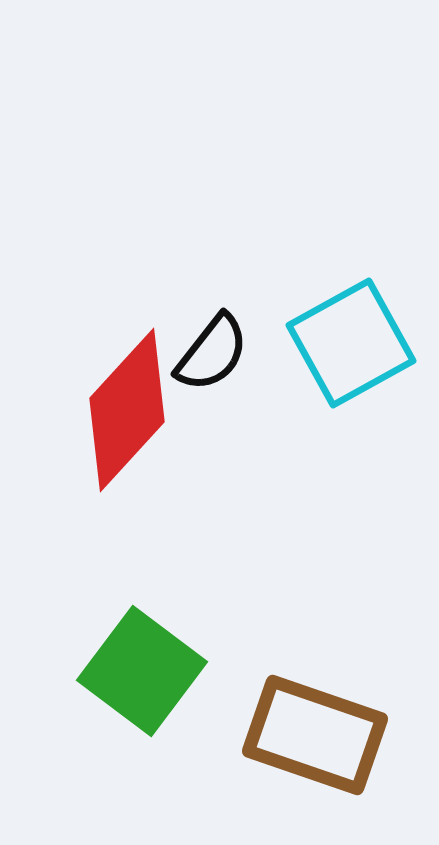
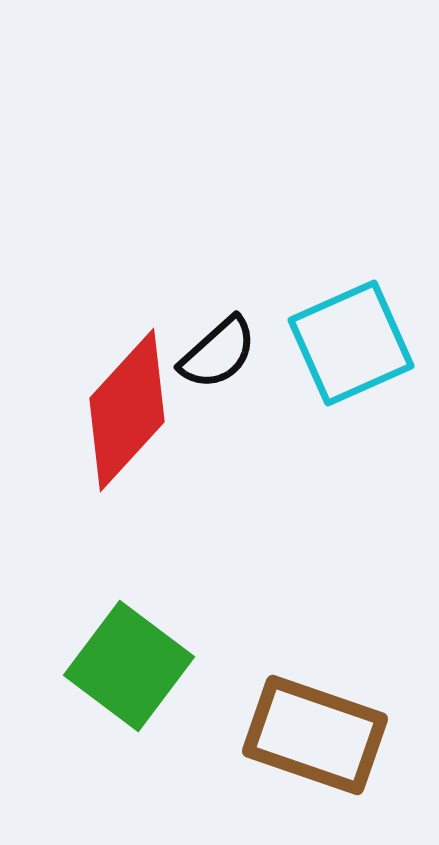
cyan square: rotated 5 degrees clockwise
black semicircle: moved 6 px right; rotated 10 degrees clockwise
green square: moved 13 px left, 5 px up
